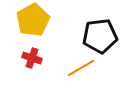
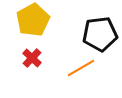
black pentagon: moved 2 px up
red cross: rotated 24 degrees clockwise
